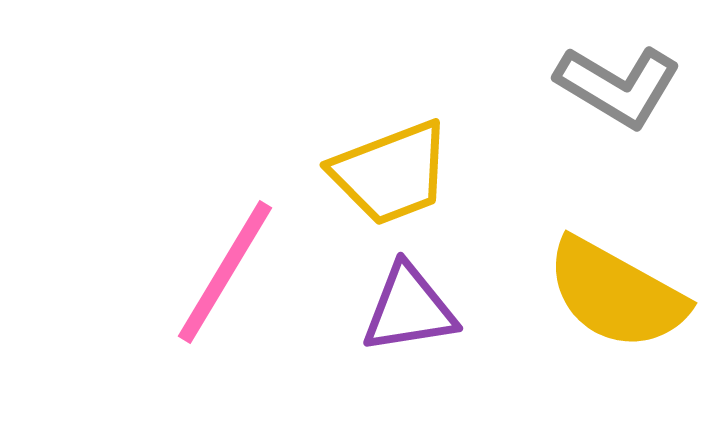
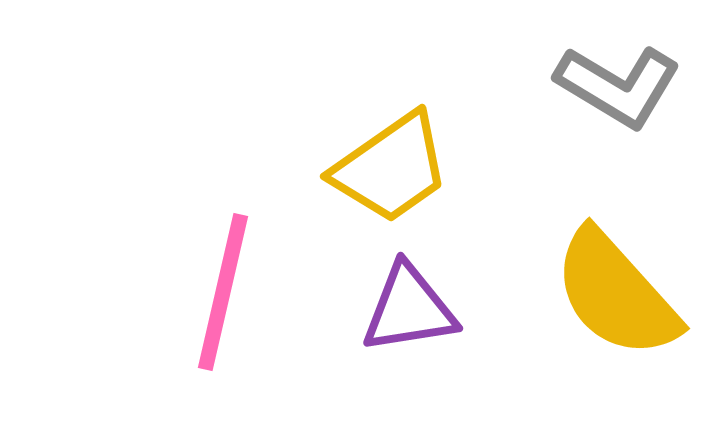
yellow trapezoid: moved 5 px up; rotated 14 degrees counterclockwise
pink line: moved 2 px left, 20 px down; rotated 18 degrees counterclockwise
yellow semicircle: rotated 19 degrees clockwise
